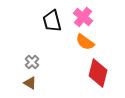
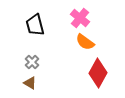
pink cross: moved 3 px left, 1 px down
black trapezoid: moved 17 px left, 4 px down
red diamond: rotated 16 degrees clockwise
